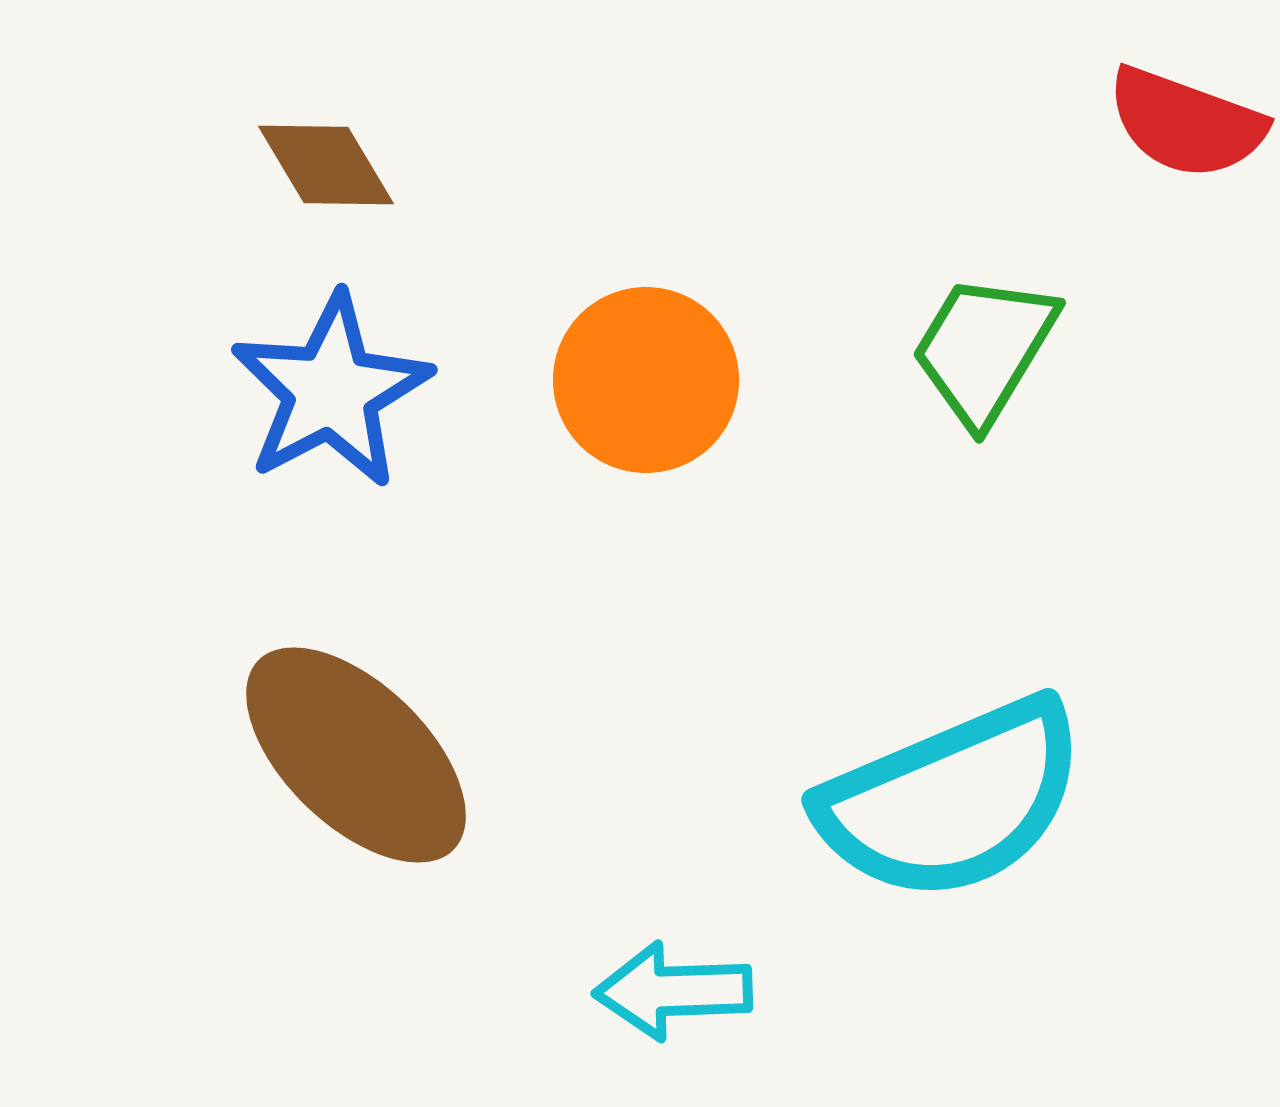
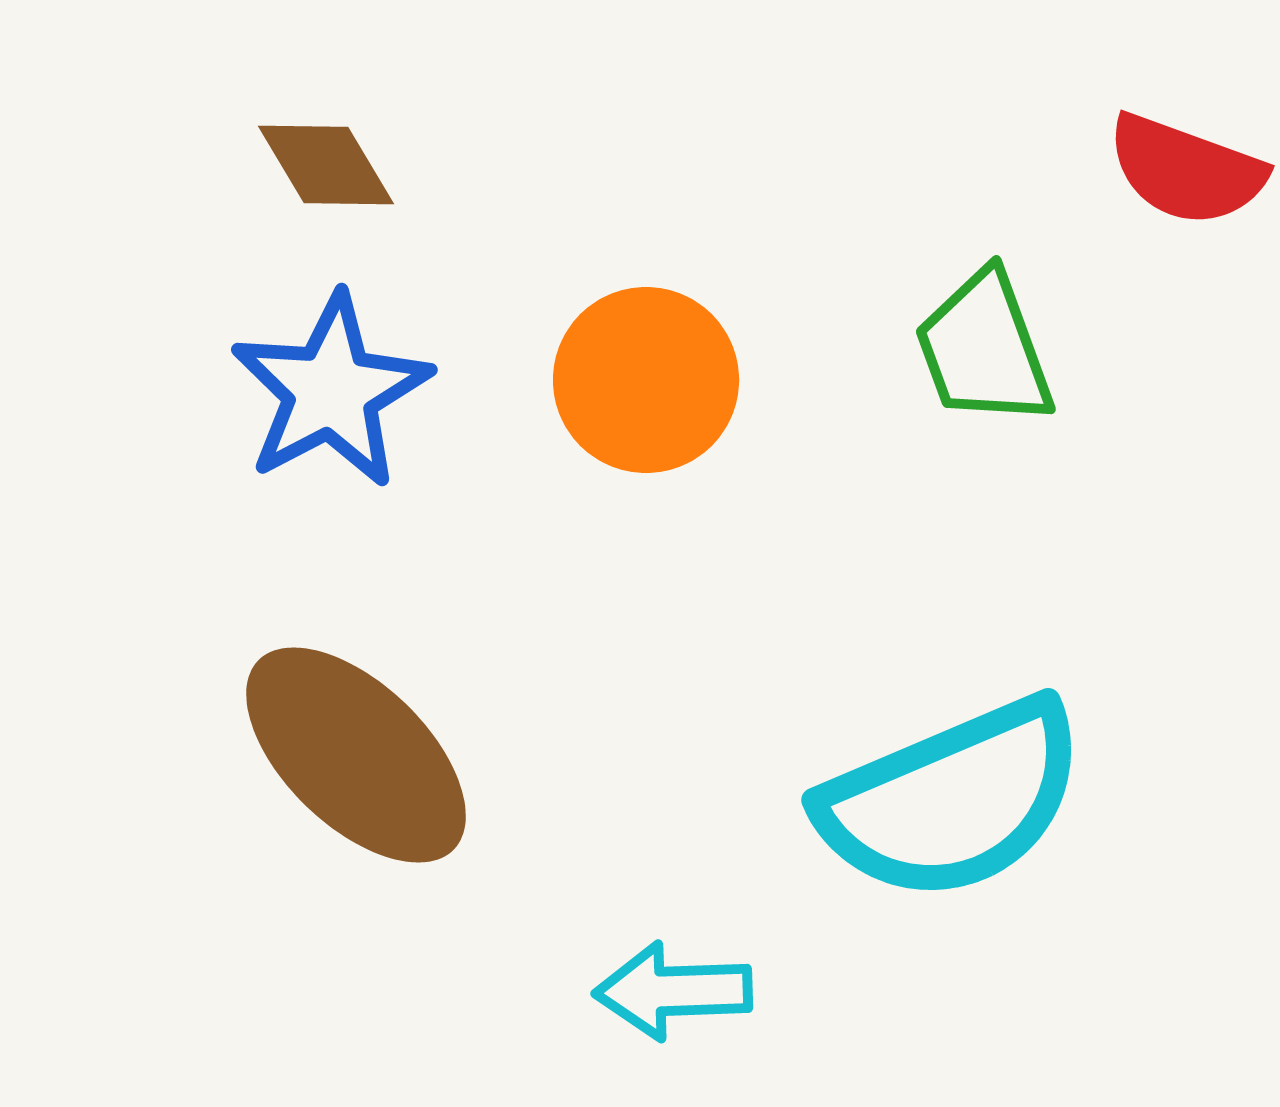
red semicircle: moved 47 px down
green trapezoid: rotated 51 degrees counterclockwise
